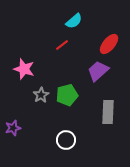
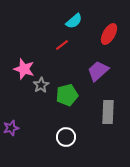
red ellipse: moved 10 px up; rotated 10 degrees counterclockwise
gray star: moved 10 px up
purple star: moved 2 px left
white circle: moved 3 px up
